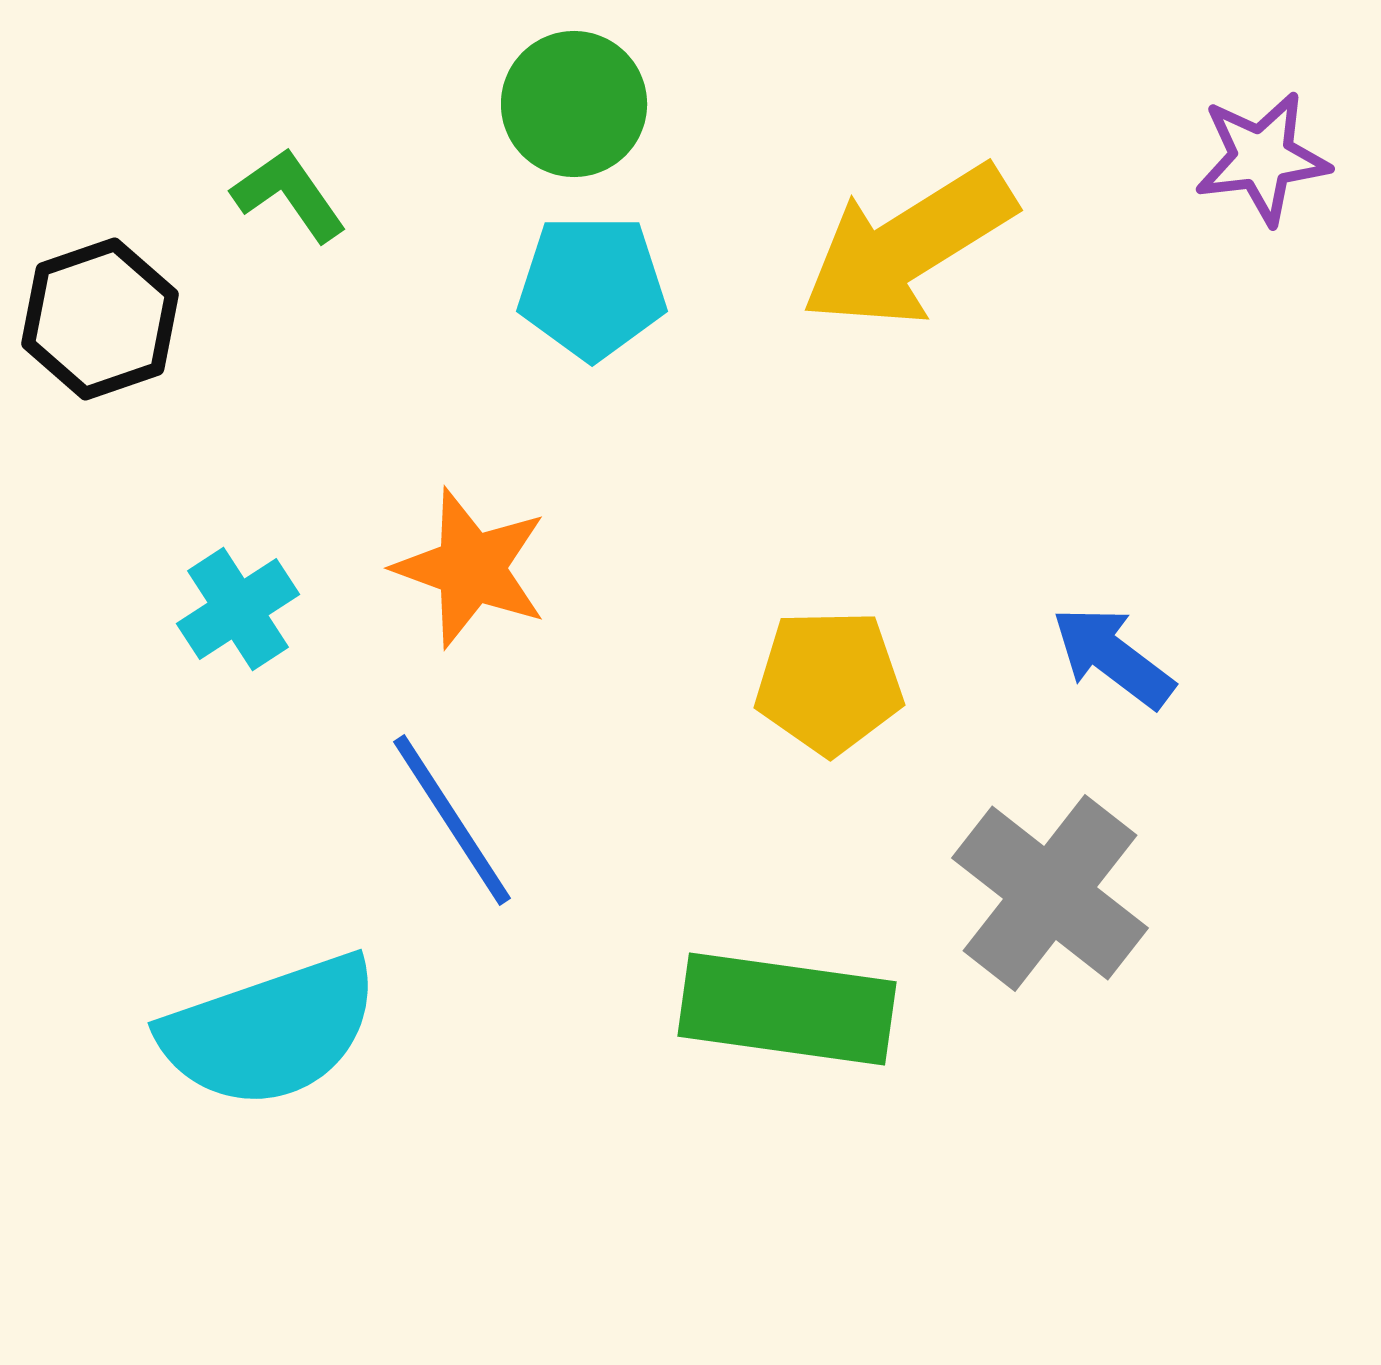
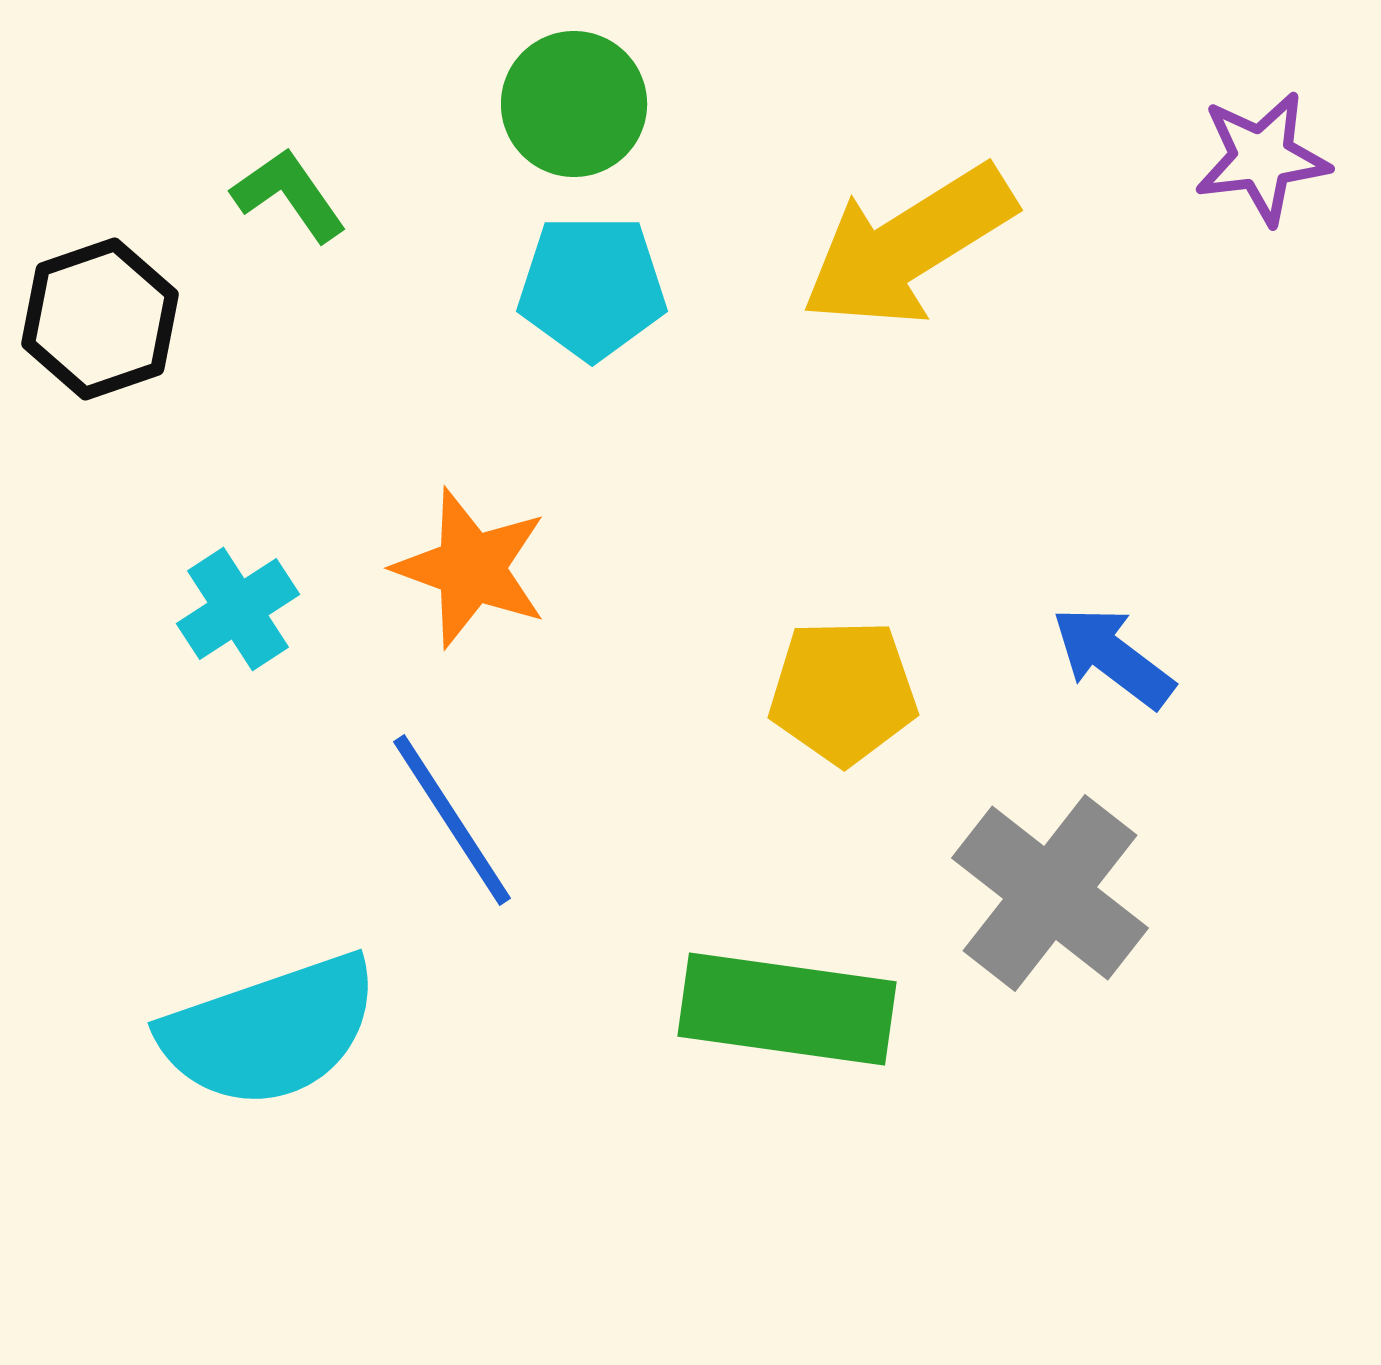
yellow pentagon: moved 14 px right, 10 px down
